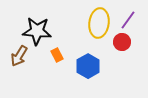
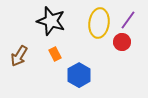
black star: moved 14 px right, 10 px up; rotated 12 degrees clockwise
orange rectangle: moved 2 px left, 1 px up
blue hexagon: moved 9 px left, 9 px down
